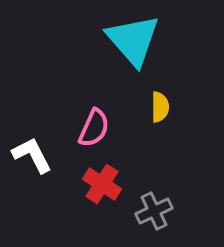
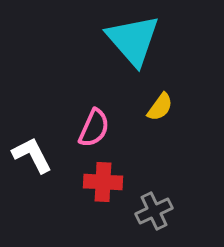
yellow semicircle: rotated 36 degrees clockwise
red cross: moved 1 px right, 2 px up; rotated 30 degrees counterclockwise
